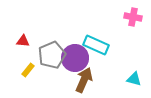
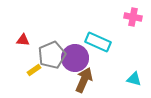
red triangle: moved 1 px up
cyan rectangle: moved 2 px right, 3 px up
yellow rectangle: moved 6 px right; rotated 16 degrees clockwise
